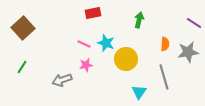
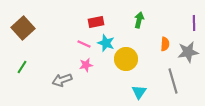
red rectangle: moved 3 px right, 9 px down
purple line: rotated 56 degrees clockwise
gray line: moved 9 px right, 4 px down
